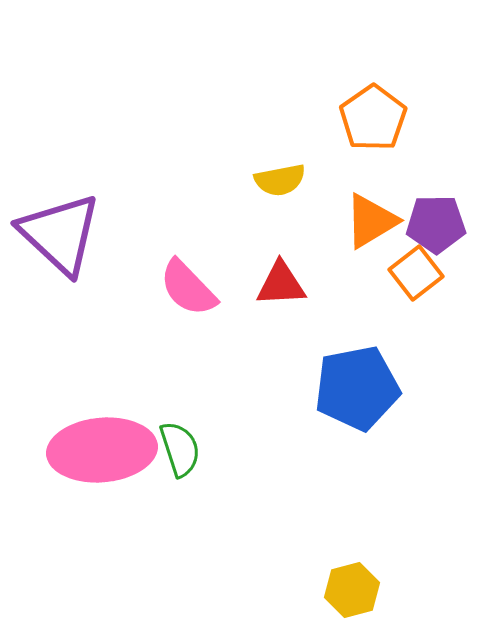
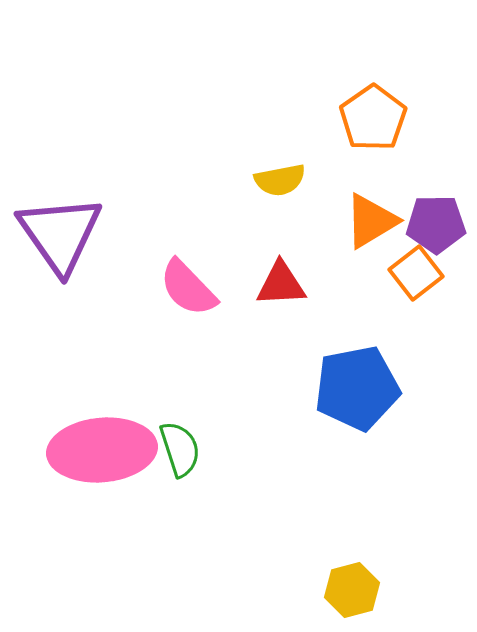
purple triangle: rotated 12 degrees clockwise
